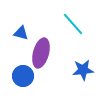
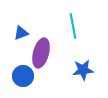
cyan line: moved 2 px down; rotated 30 degrees clockwise
blue triangle: rotated 35 degrees counterclockwise
